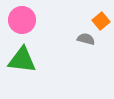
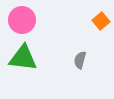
gray semicircle: moved 6 px left, 21 px down; rotated 90 degrees counterclockwise
green triangle: moved 1 px right, 2 px up
